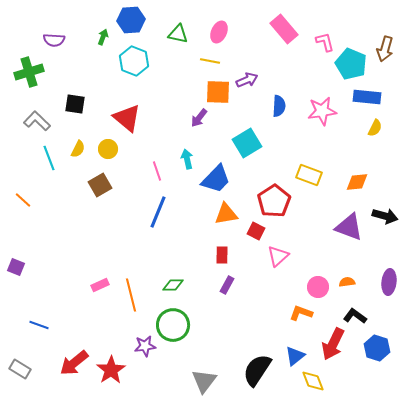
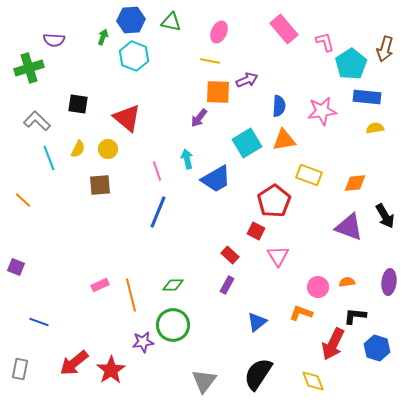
green triangle at (178, 34): moved 7 px left, 12 px up
cyan hexagon at (134, 61): moved 5 px up
cyan pentagon at (351, 64): rotated 16 degrees clockwise
green cross at (29, 72): moved 4 px up
black square at (75, 104): moved 3 px right
yellow semicircle at (375, 128): rotated 126 degrees counterclockwise
blue trapezoid at (216, 179): rotated 16 degrees clockwise
orange diamond at (357, 182): moved 2 px left, 1 px down
brown square at (100, 185): rotated 25 degrees clockwise
orange triangle at (226, 214): moved 58 px right, 74 px up
black arrow at (385, 216): rotated 45 degrees clockwise
red rectangle at (222, 255): moved 8 px right; rotated 48 degrees counterclockwise
pink triangle at (278, 256): rotated 20 degrees counterclockwise
black L-shape at (355, 316): rotated 30 degrees counterclockwise
blue line at (39, 325): moved 3 px up
purple star at (145, 346): moved 2 px left, 4 px up
blue triangle at (295, 356): moved 38 px left, 34 px up
gray rectangle at (20, 369): rotated 70 degrees clockwise
black semicircle at (257, 370): moved 1 px right, 4 px down
